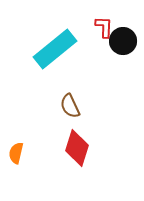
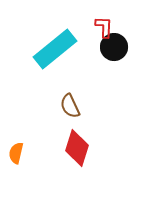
black circle: moved 9 px left, 6 px down
